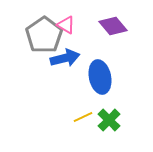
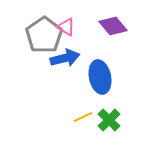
pink triangle: moved 2 px down
